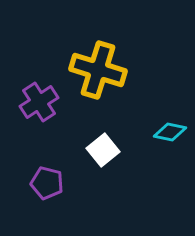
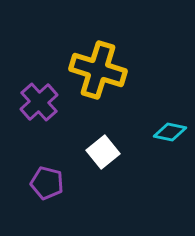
purple cross: rotated 9 degrees counterclockwise
white square: moved 2 px down
